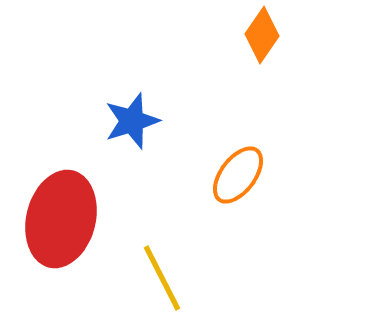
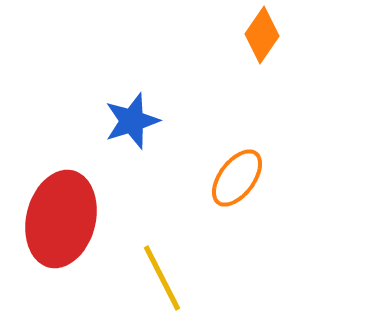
orange ellipse: moved 1 px left, 3 px down
